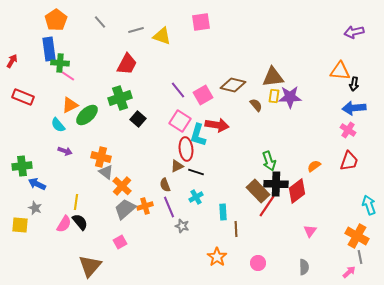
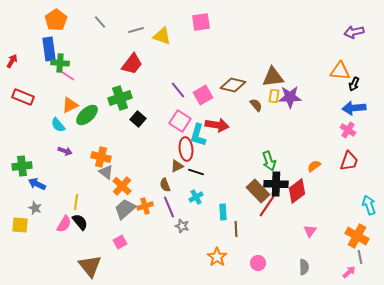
red trapezoid at (127, 64): moved 5 px right; rotated 10 degrees clockwise
black arrow at (354, 84): rotated 16 degrees clockwise
brown triangle at (90, 266): rotated 20 degrees counterclockwise
